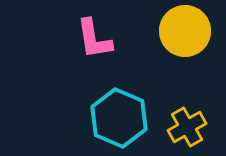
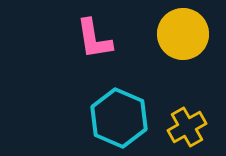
yellow circle: moved 2 px left, 3 px down
